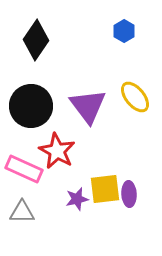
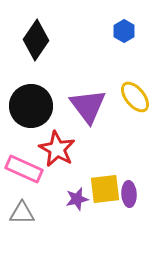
red star: moved 2 px up
gray triangle: moved 1 px down
